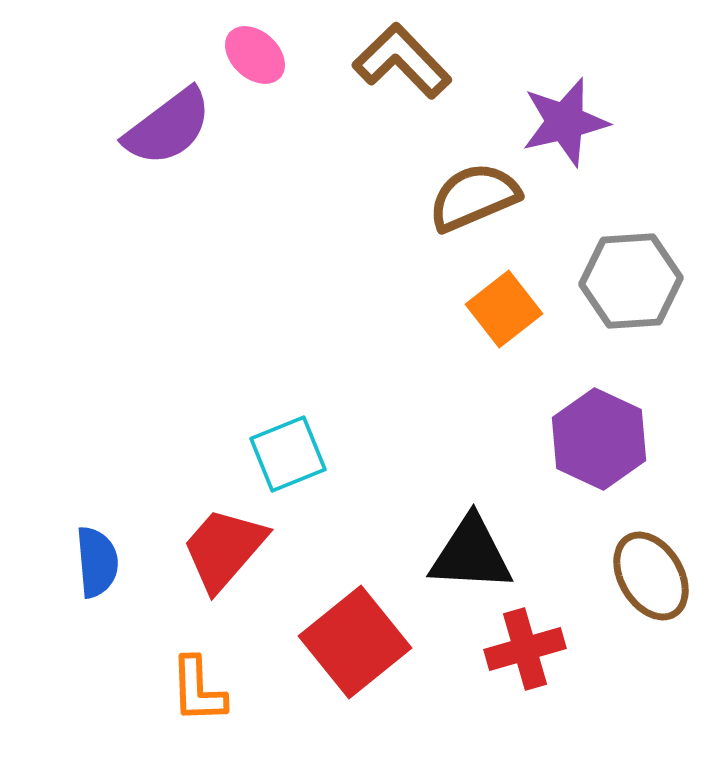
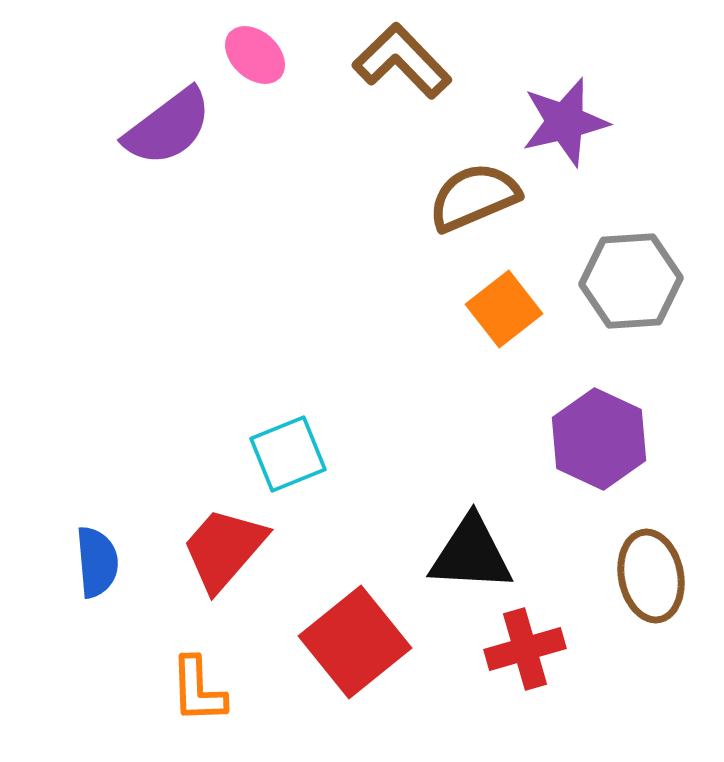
brown ellipse: rotated 20 degrees clockwise
